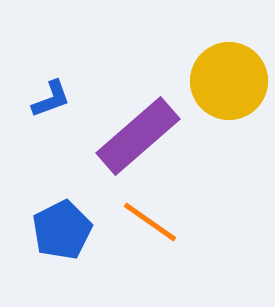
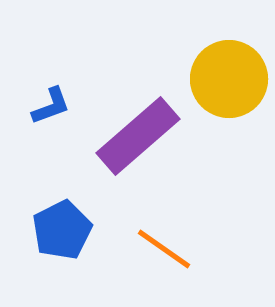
yellow circle: moved 2 px up
blue L-shape: moved 7 px down
orange line: moved 14 px right, 27 px down
